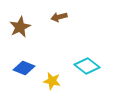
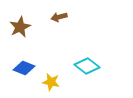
yellow star: moved 1 px left, 1 px down
